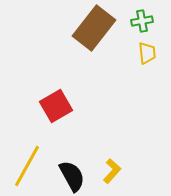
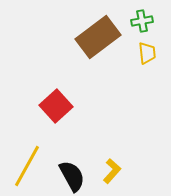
brown rectangle: moved 4 px right, 9 px down; rotated 15 degrees clockwise
red square: rotated 12 degrees counterclockwise
